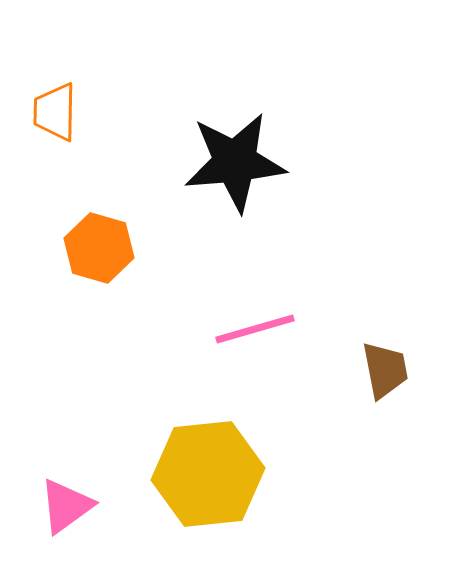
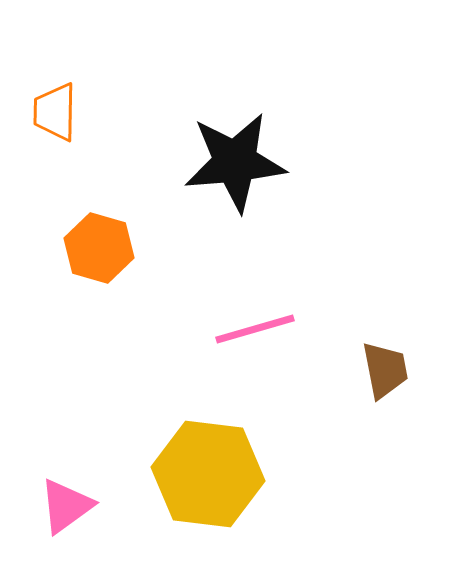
yellow hexagon: rotated 13 degrees clockwise
